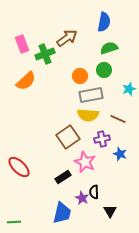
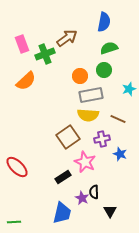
red ellipse: moved 2 px left
